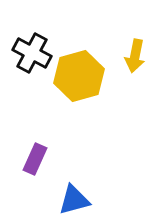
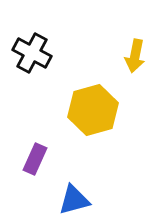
yellow hexagon: moved 14 px right, 34 px down
